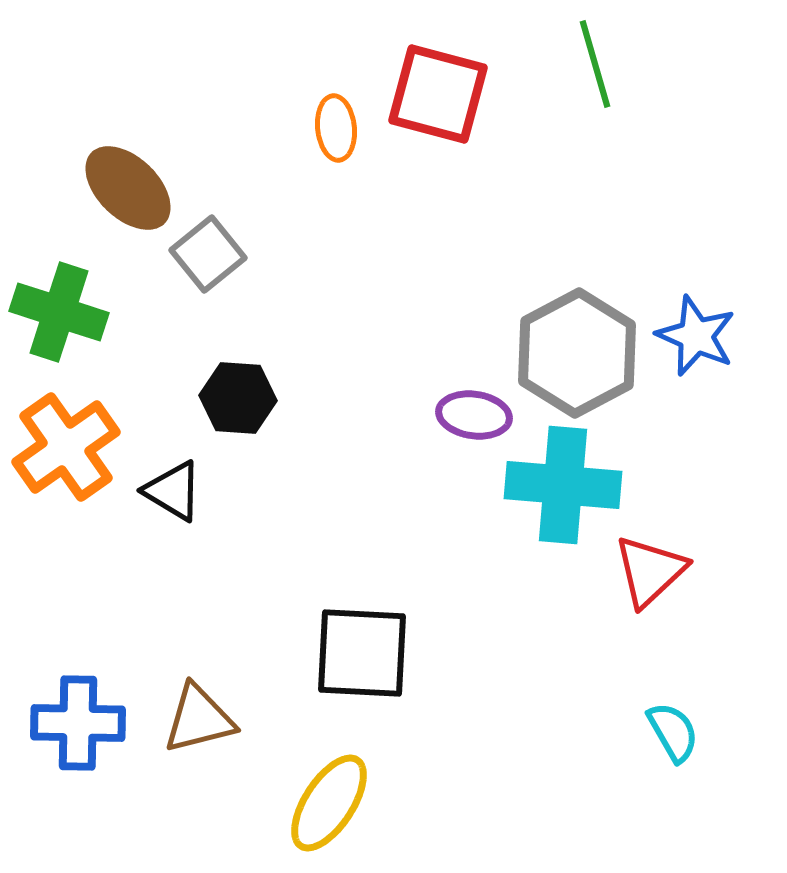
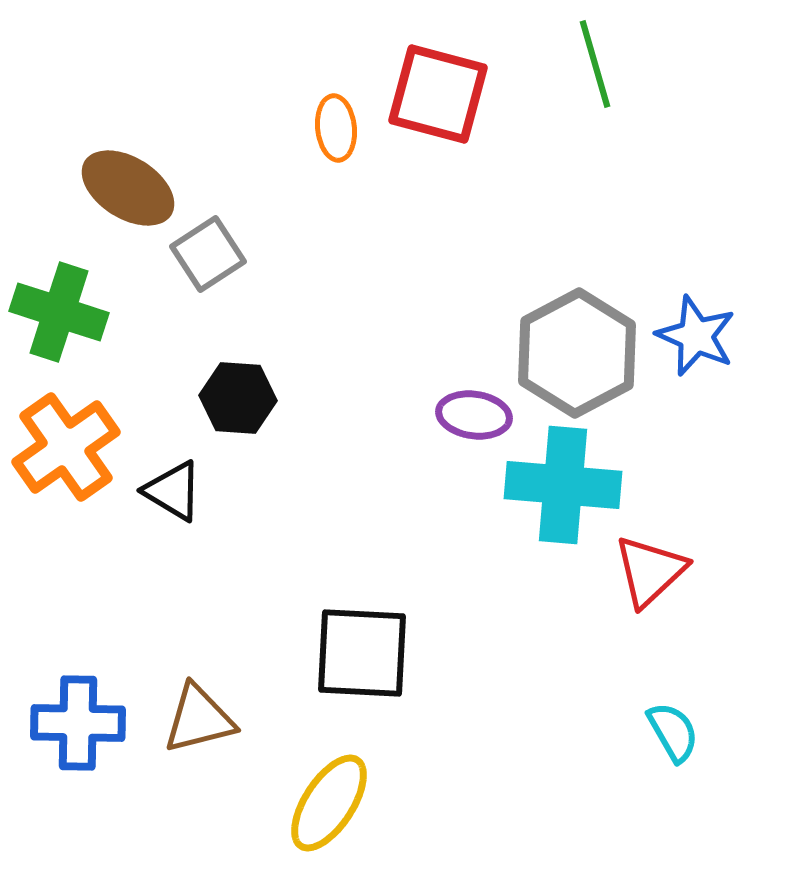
brown ellipse: rotated 12 degrees counterclockwise
gray square: rotated 6 degrees clockwise
